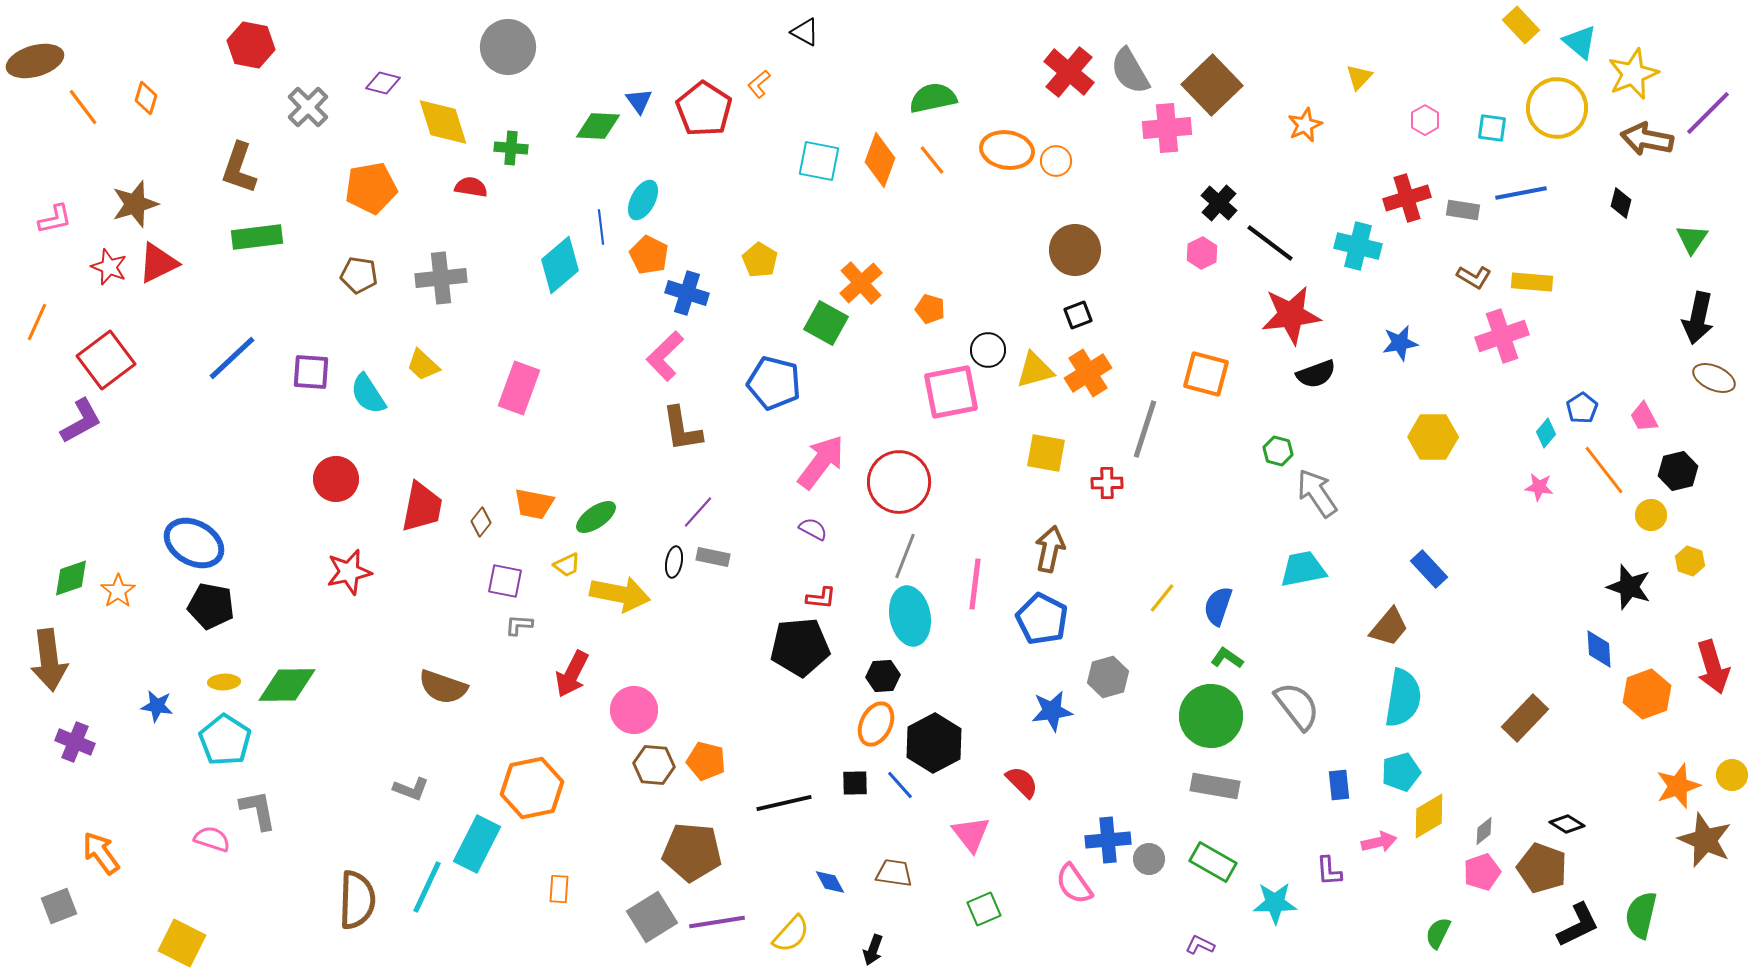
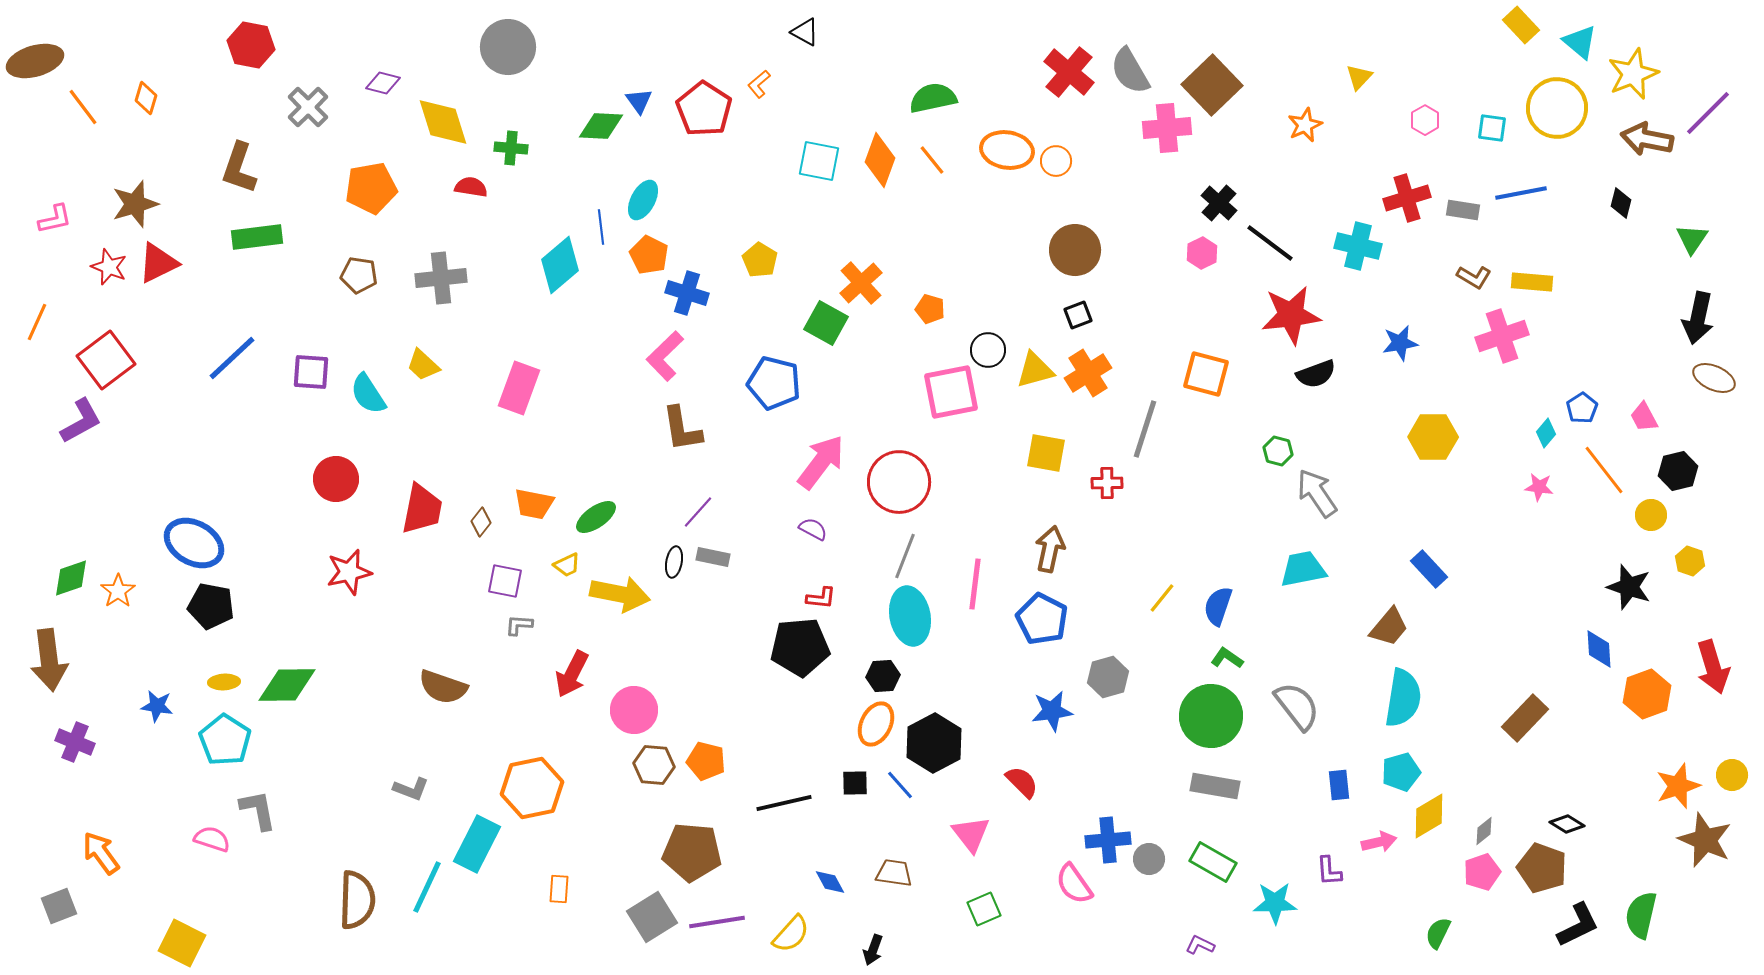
green diamond at (598, 126): moved 3 px right
red trapezoid at (422, 507): moved 2 px down
